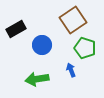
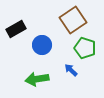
blue arrow: rotated 24 degrees counterclockwise
